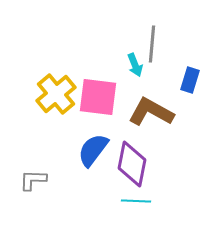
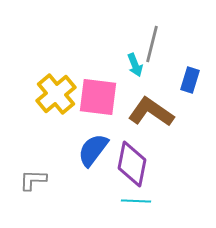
gray line: rotated 9 degrees clockwise
brown L-shape: rotated 6 degrees clockwise
